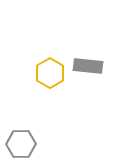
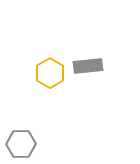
gray rectangle: rotated 12 degrees counterclockwise
